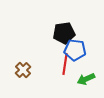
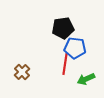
black pentagon: moved 1 px left, 5 px up
blue pentagon: moved 2 px up
brown cross: moved 1 px left, 2 px down
